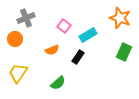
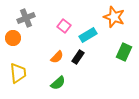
orange star: moved 6 px left, 1 px up
orange circle: moved 2 px left, 1 px up
orange semicircle: moved 5 px right, 7 px down; rotated 24 degrees counterclockwise
yellow trapezoid: rotated 140 degrees clockwise
